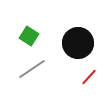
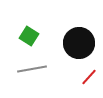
black circle: moved 1 px right
gray line: rotated 24 degrees clockwise
